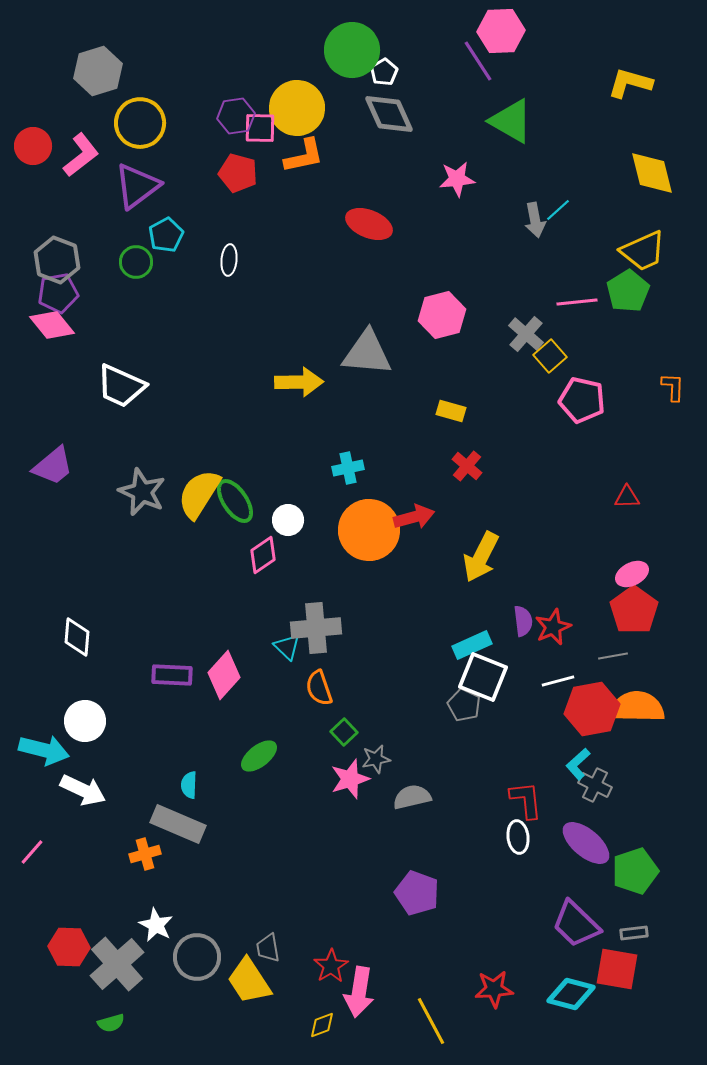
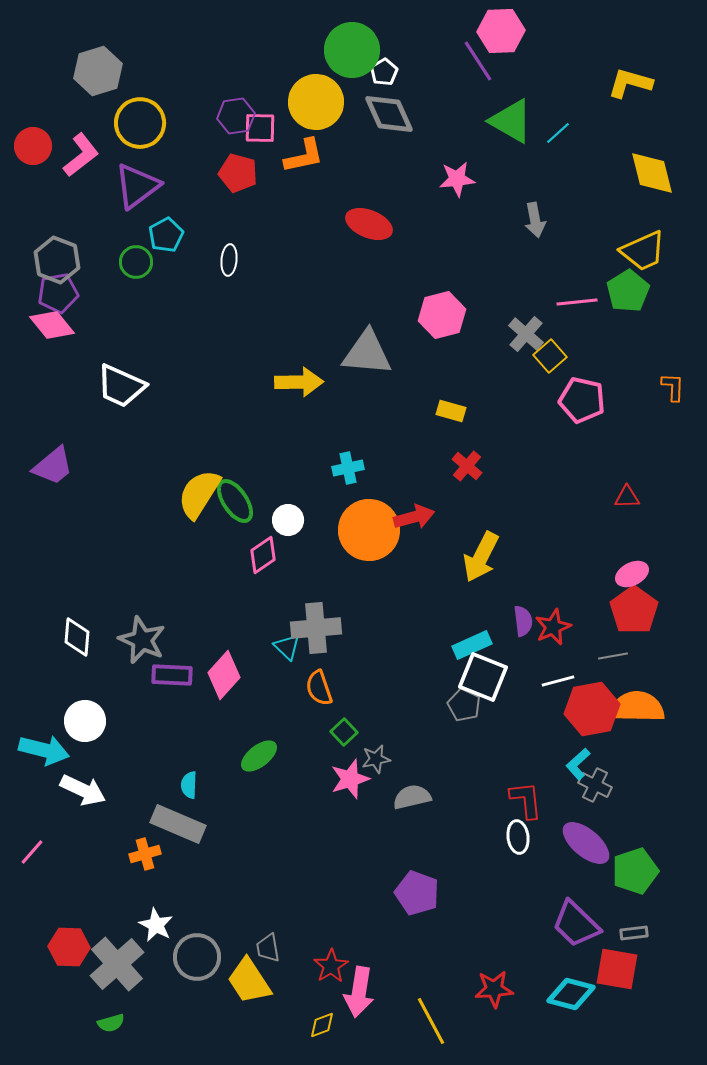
yellow circle at (297, 108): moved 19 px right, 6 px up
cyan line at (558, 210): moved 77 px up
gray star at (142, 492): moved 148 px down
